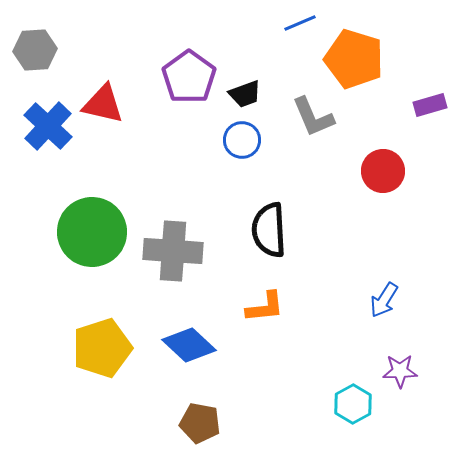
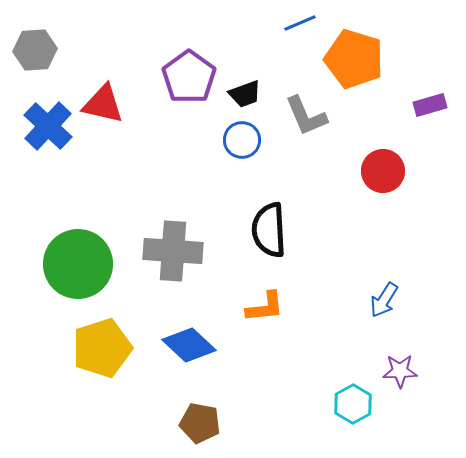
gray L-shape: moved 7 px left, 1 px up
green circle: moved 14 px left, 32 px down
